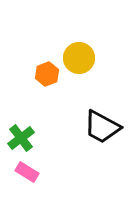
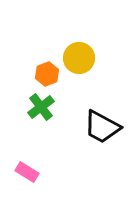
green cross: moved 20 px right, 31 px up
